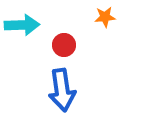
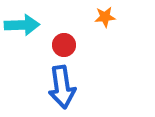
blue arrow: moved 3 px up
